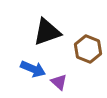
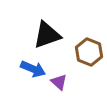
black triangle: moved 3 px down
brown hexagon: moved 1 px right, 3 px down
